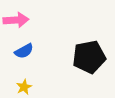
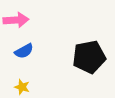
yellow star: moved 2 px left; rotated 28 degrees counterclockwise
